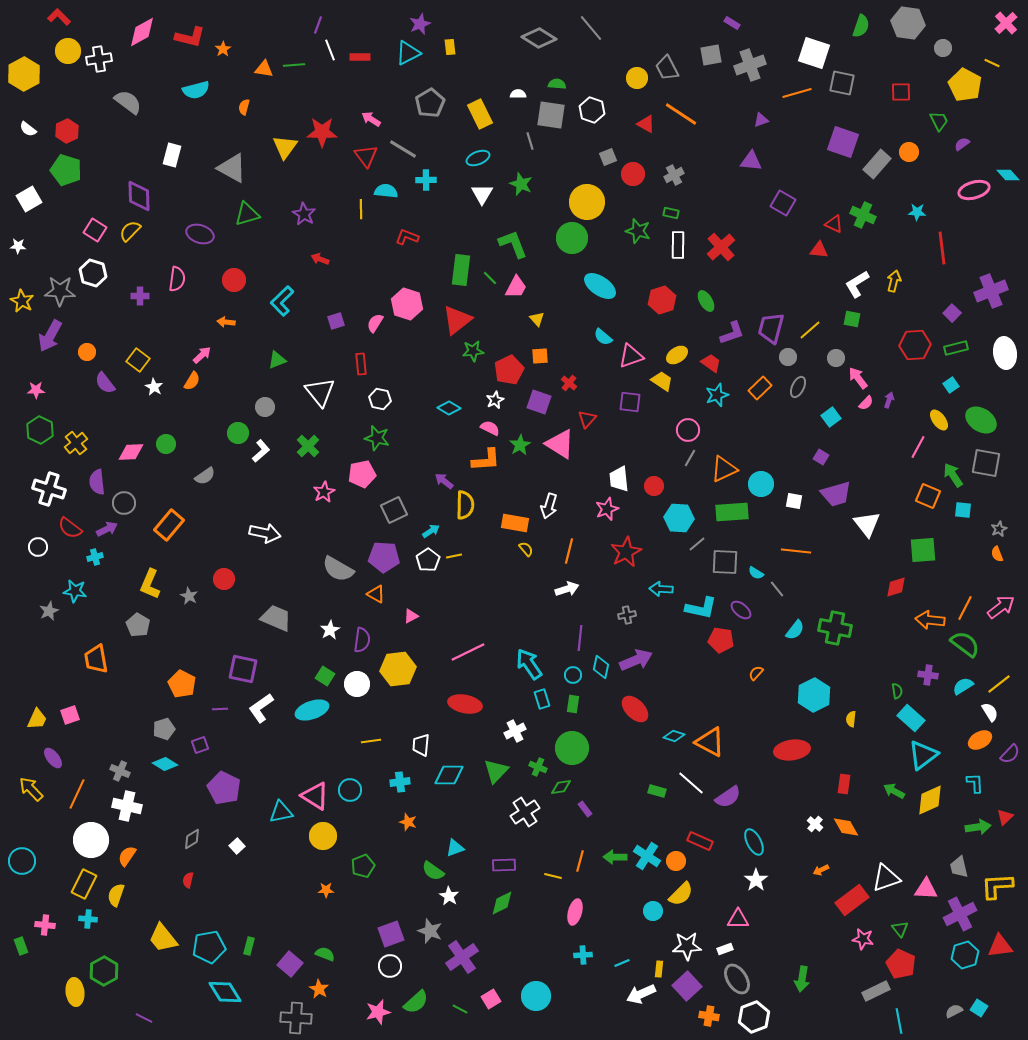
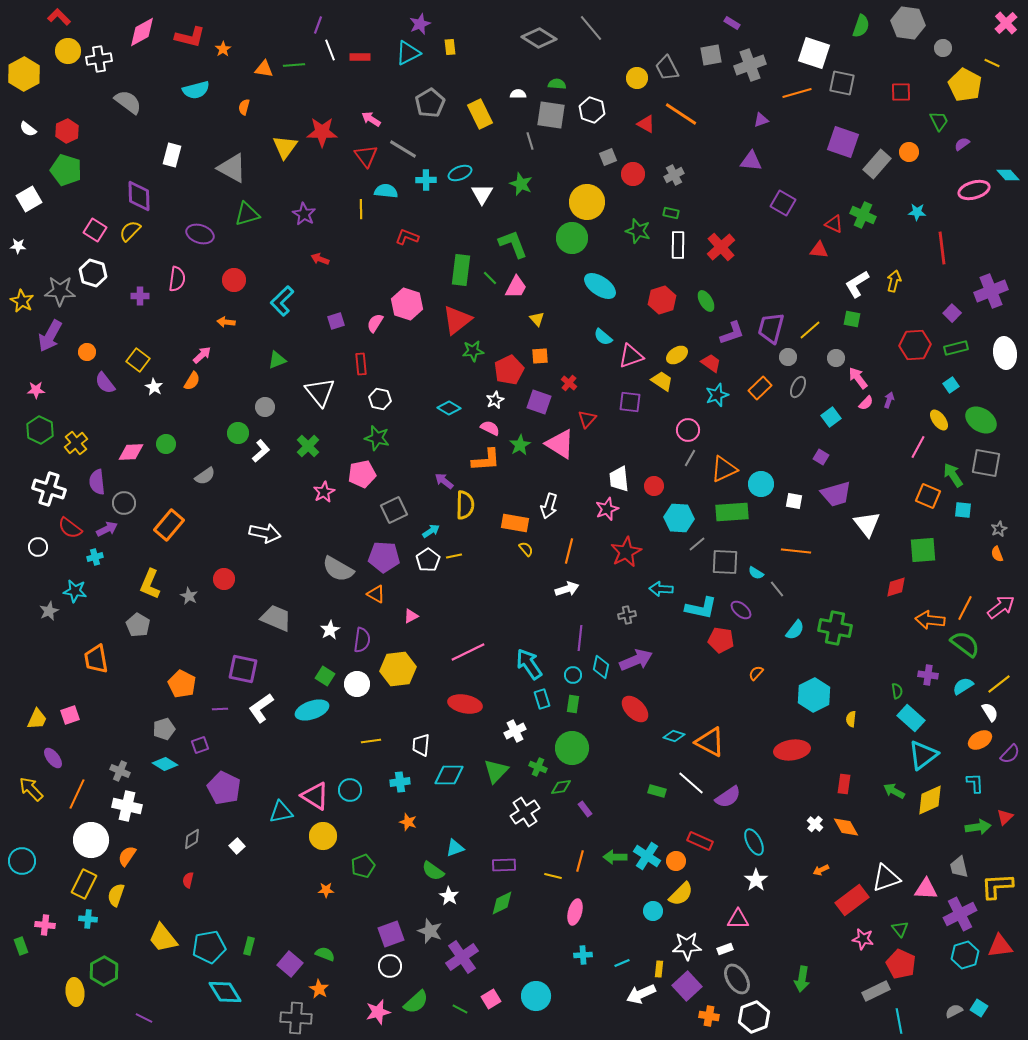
cyan ellipse at (478, 158): moved 18 px left, 15 px down
